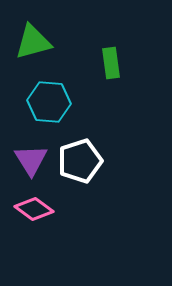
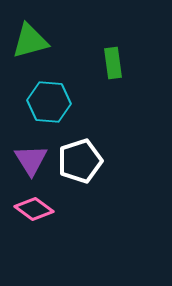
green triangle: moved 3 px left, 1 px up
green rectangle: moved 2 px right
